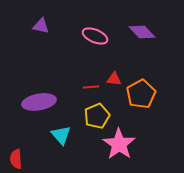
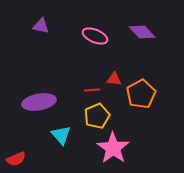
red line: moved 1 px right, 3 px down
pink star: moved 6 px left, 4 px down
red semicircle: rotated 108 degrees counterclockwise
